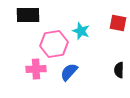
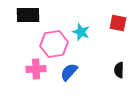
cyan star: moved 1 px down
